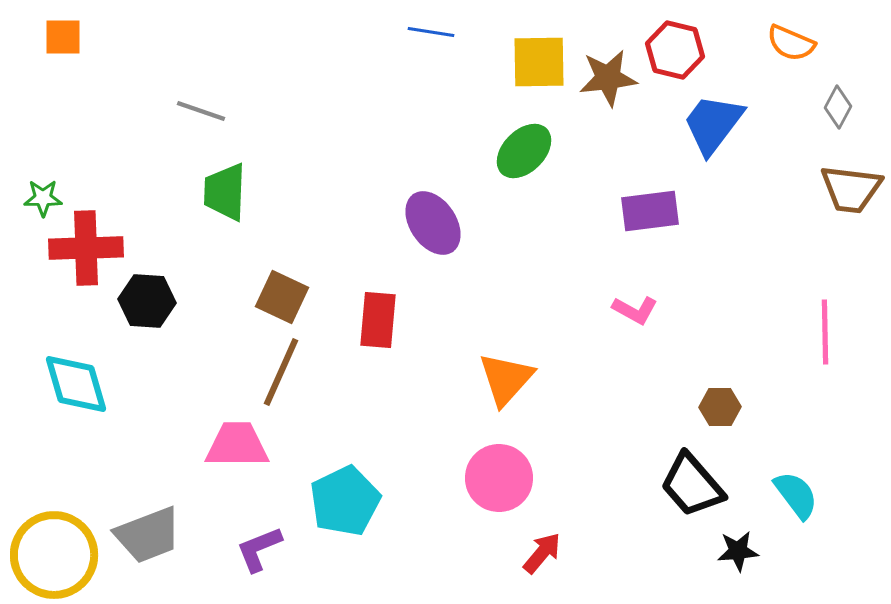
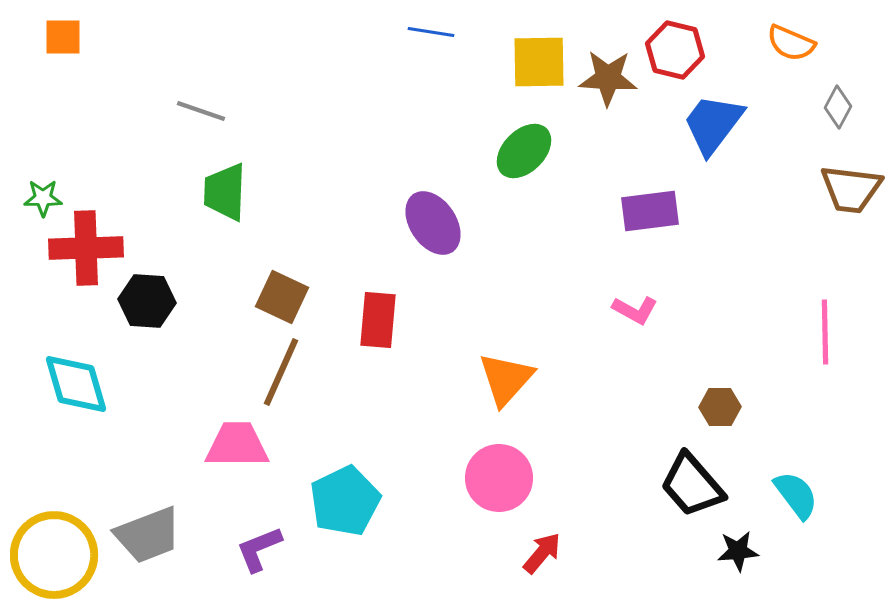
brown star: rotated 10 degrees clockwise
